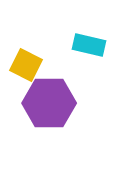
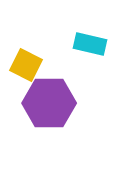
cyan rectangle: moved 1 px right, 1 px up
